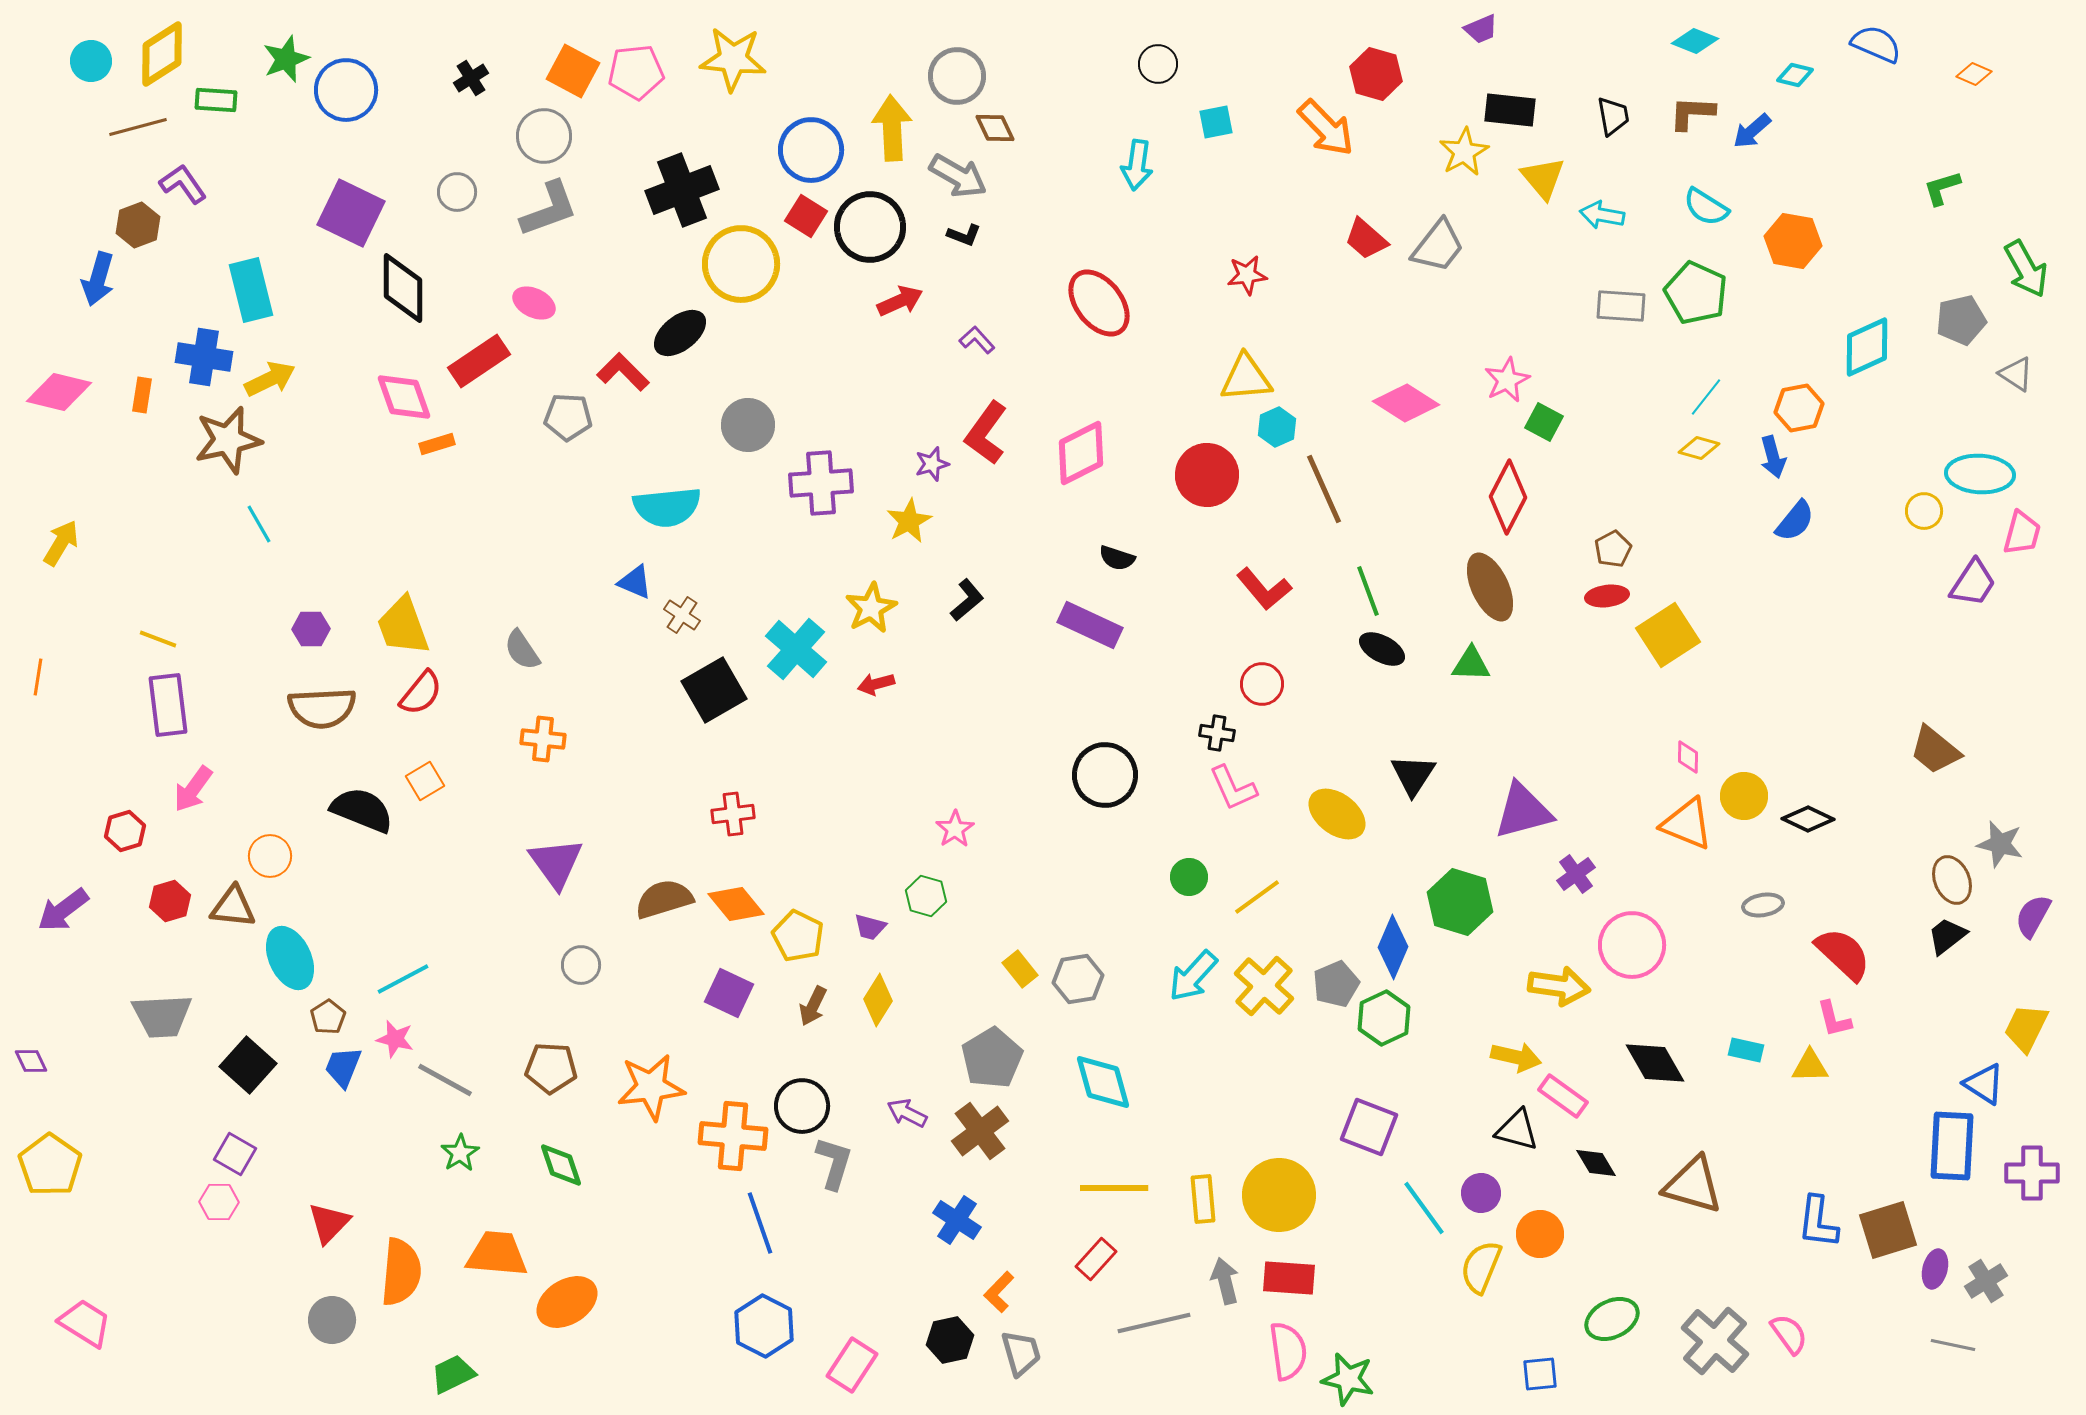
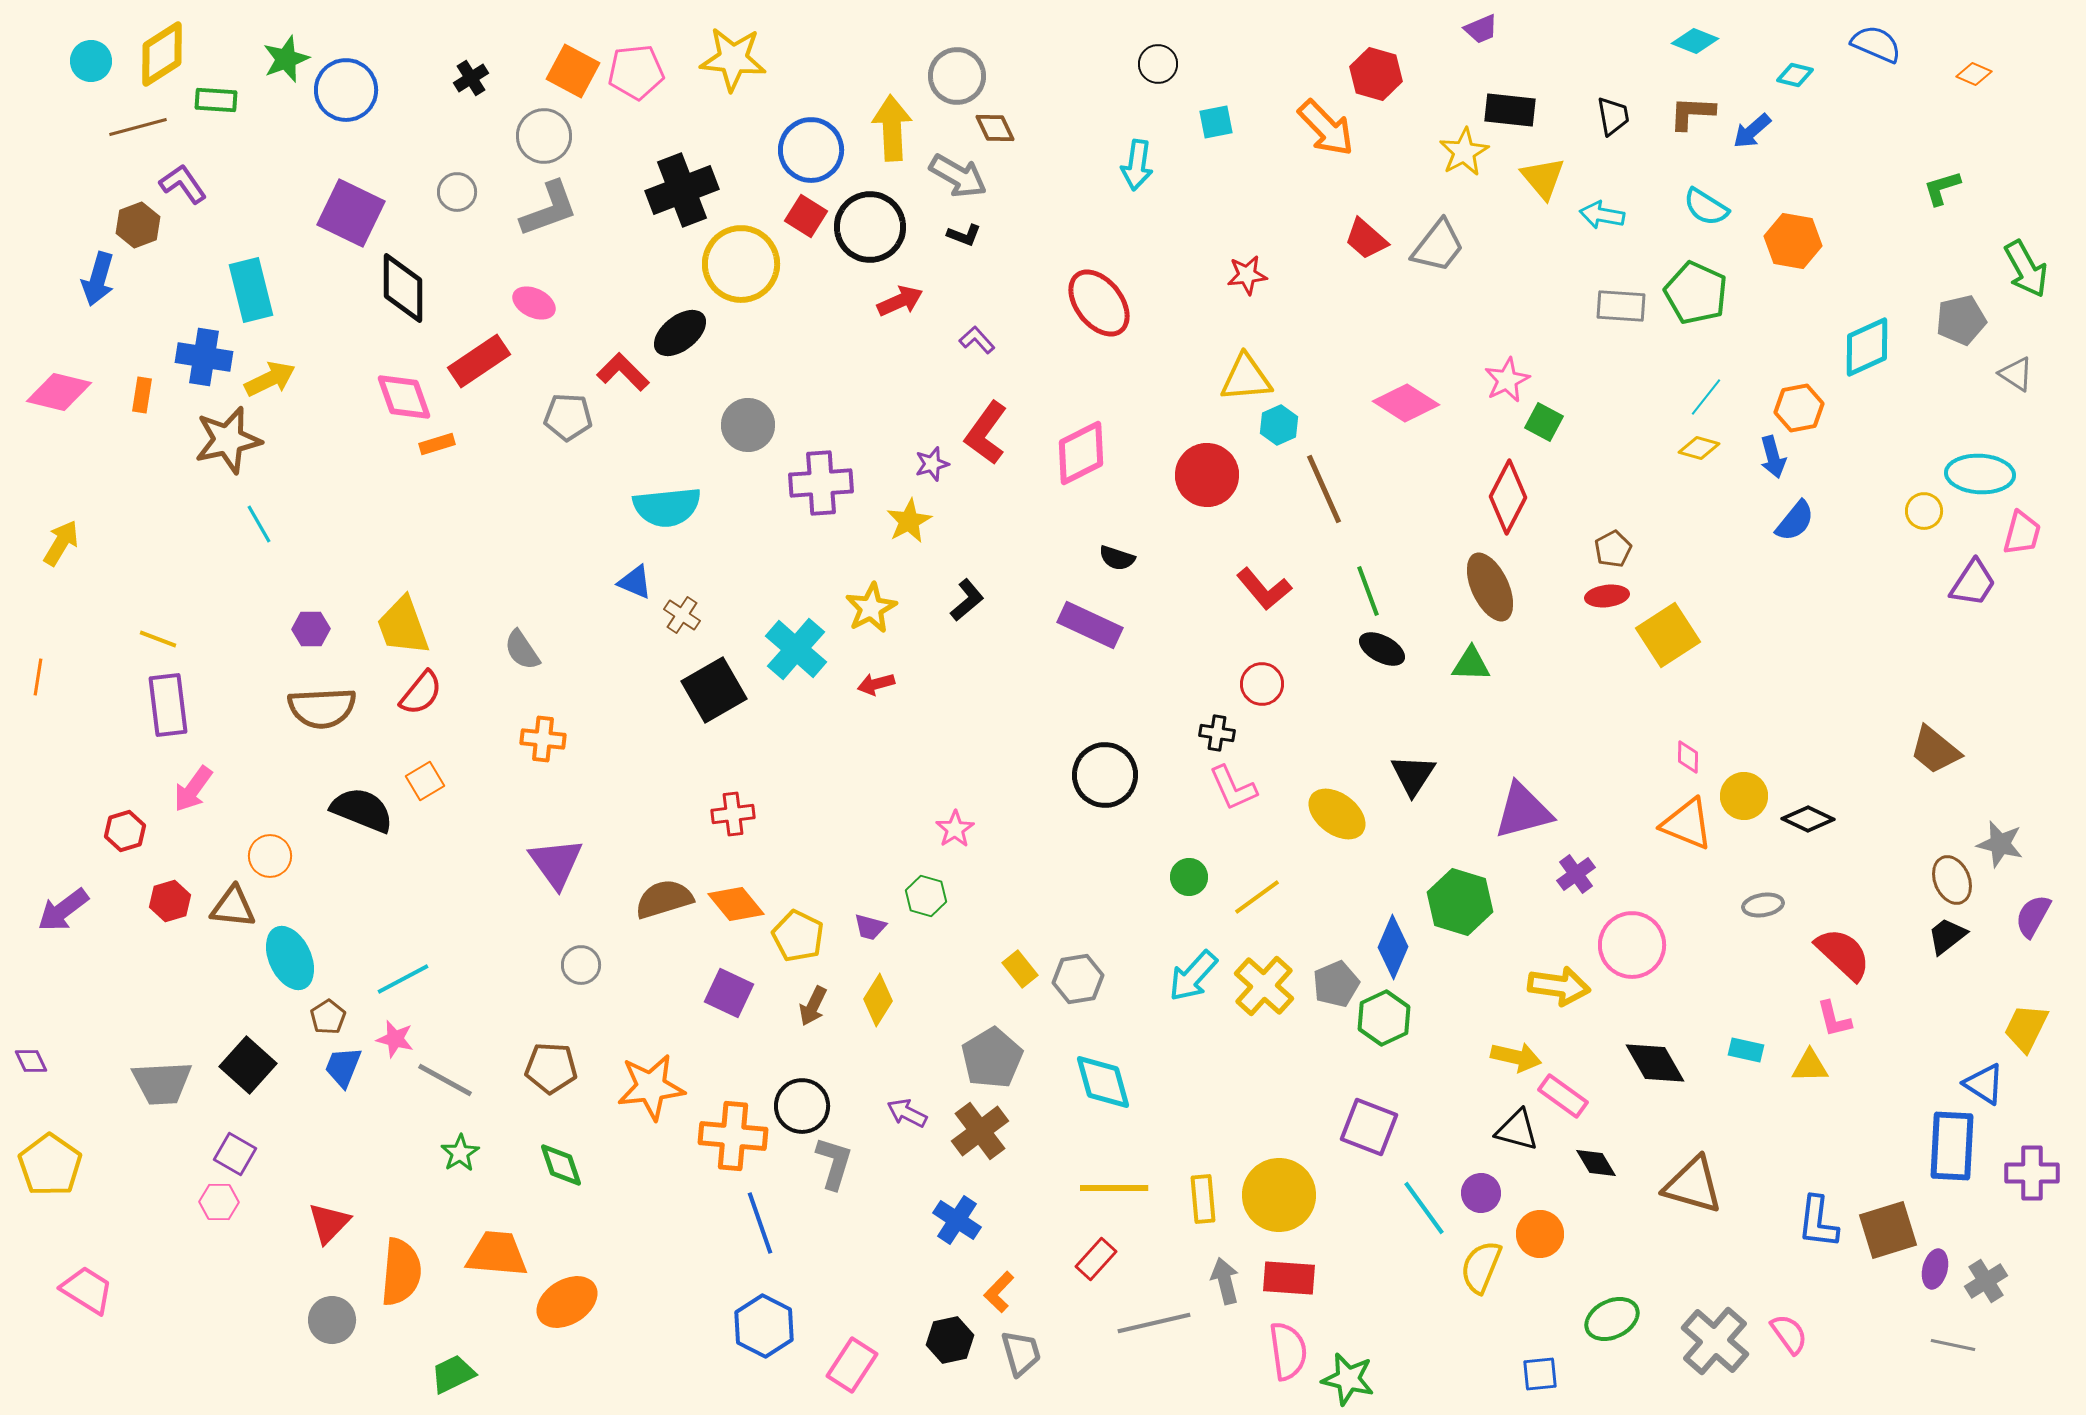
cyan hexagon at (1277, 427): moved 2 px right, 2 px up
gray trapezoid at (162, 1016): moved 67 px down
pink trapezoid at (85, 1323): moved 2 px right, 33 px up
